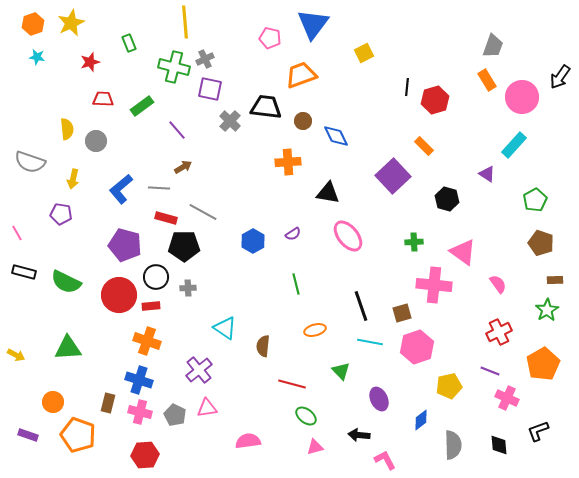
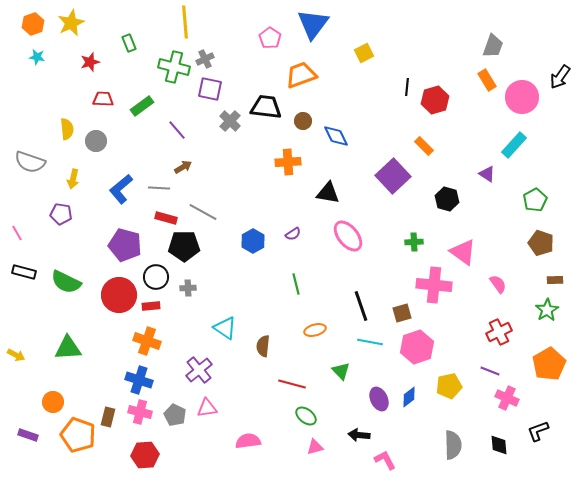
pink pentagon at (270, 38): rotated 20 degrees clockwise
orange pentagon at (543, 364): moved 6 px right
brown rectangle at (108, 403): moved 14 px down
blue diamond at (421, 420): moved 12 px left, 23 px up
